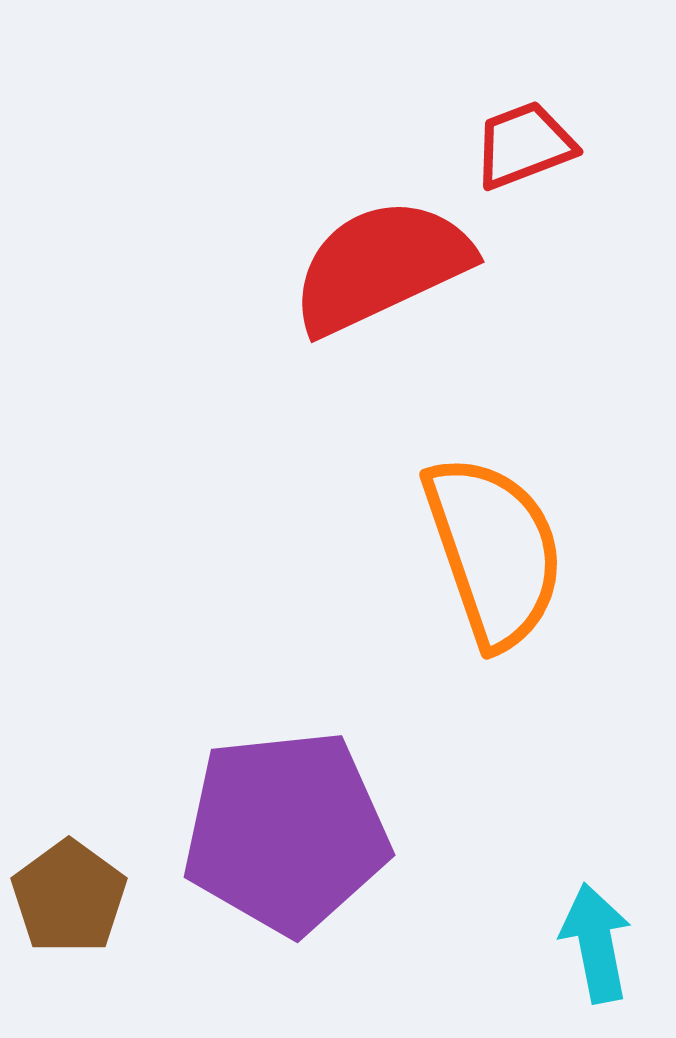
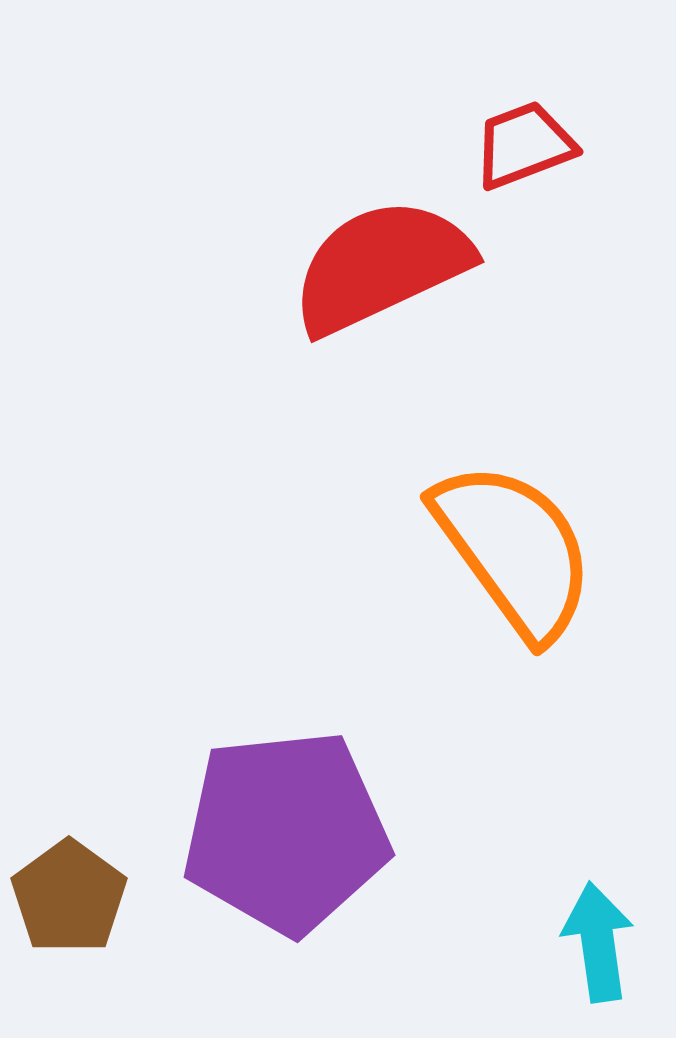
orange semicircle: moved 20 px right, 1 px up; rotated 17 degrees counterclockwise
cyan arrow: moved 2 px right, 1 px up; rotated 3 degrees clockwise
